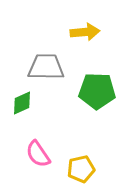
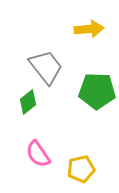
yellow arrow: moved 4 px right, 3 px up
gray trapezoid: rotated 51 degrees clockwise
green diamond: moved 6 px right, 1 px up; rotated 15 degrees counterclockwise
